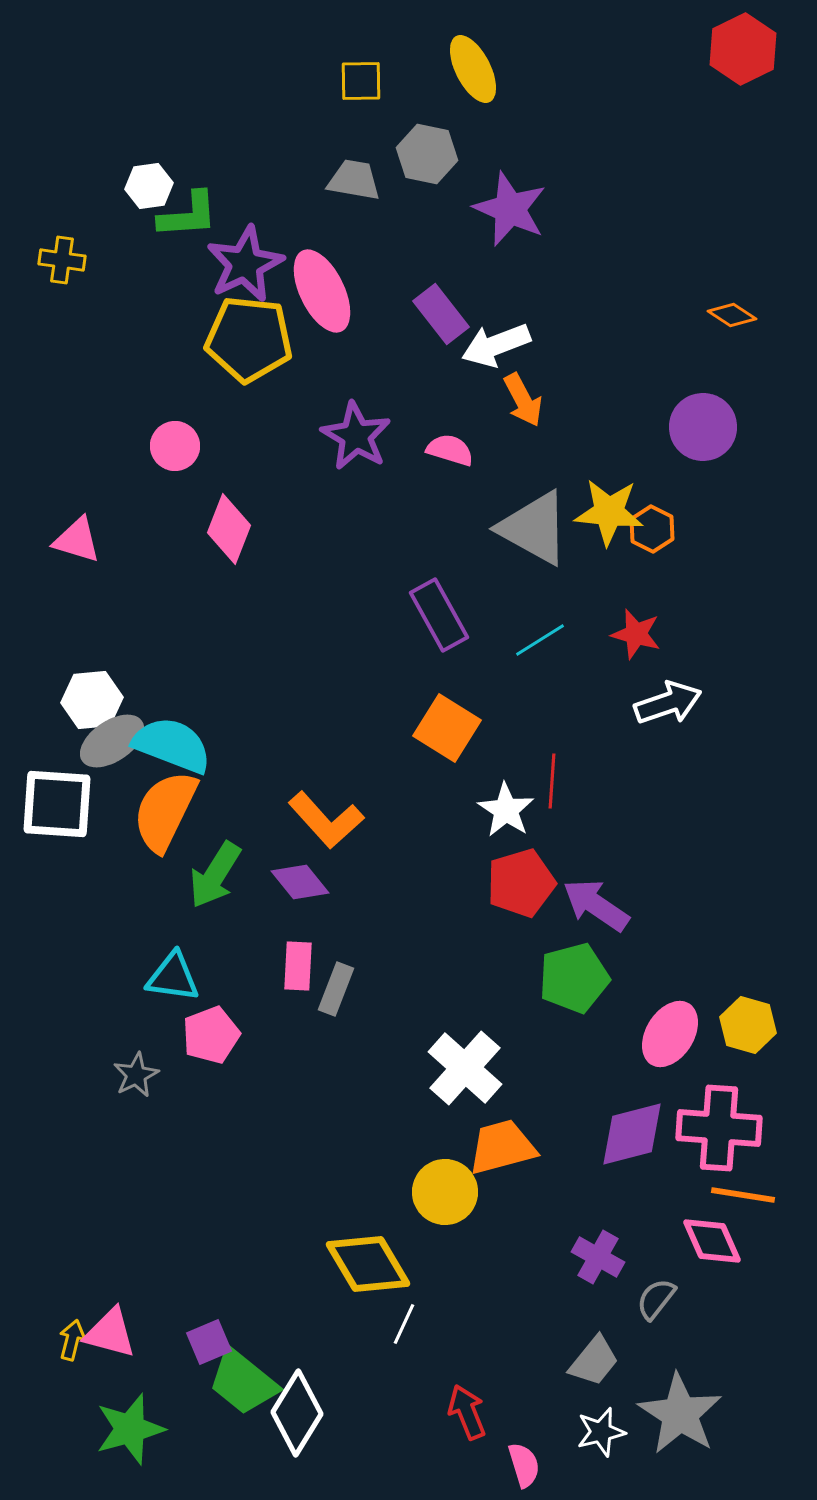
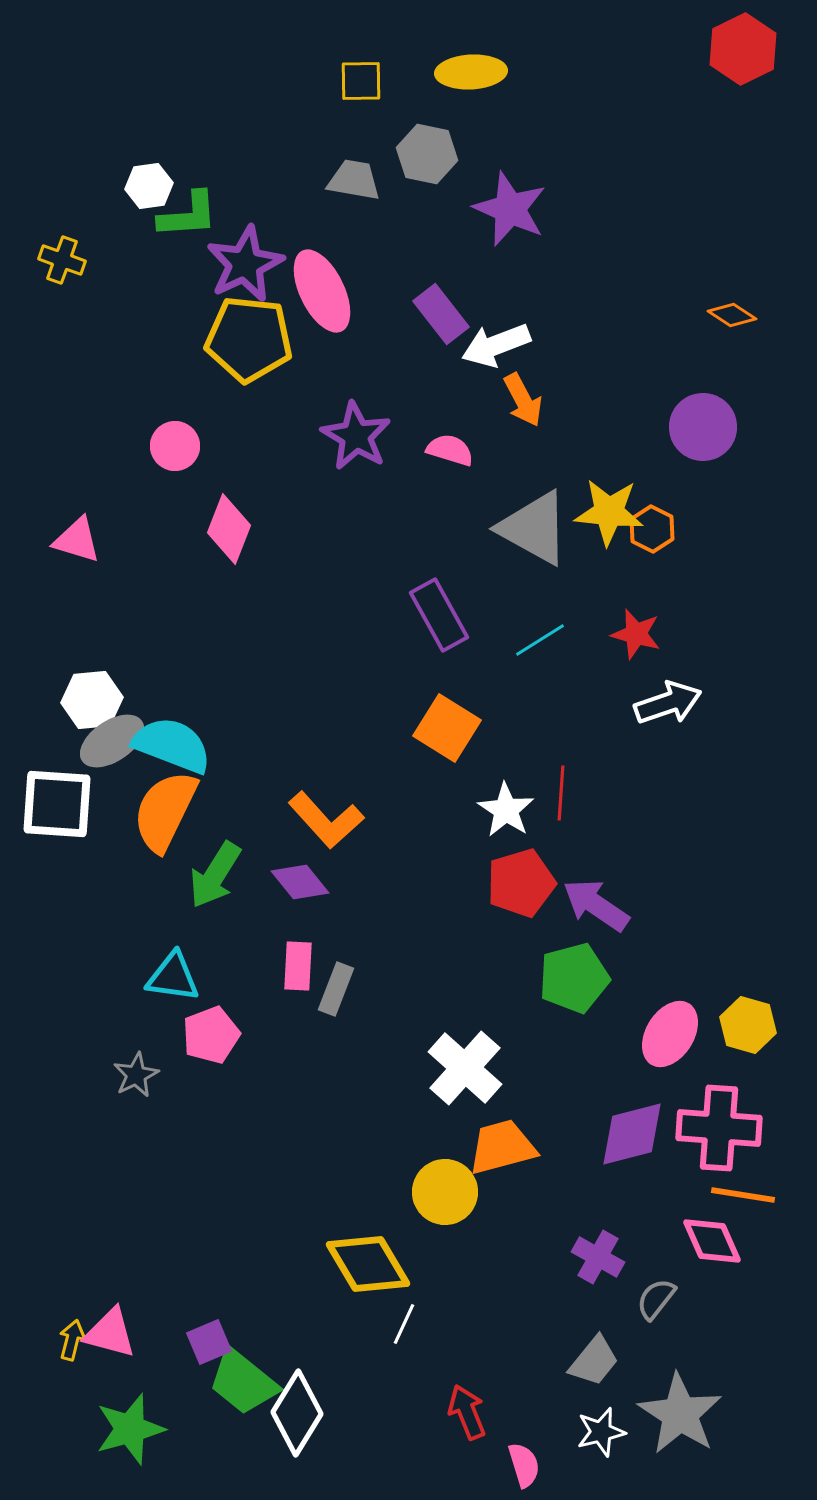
yellow ellipse at (473, 69): moved 2 px left, 3 px down; rotated 66 degrees counterclockwise
yellow cross at (62, 260): rotated 12 degrees clockwise
red line at (552, 781): moved 9 px right, 12 px down
